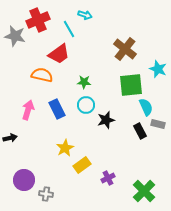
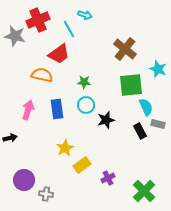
blue rectangle: rotated 18 degrees clockwise
